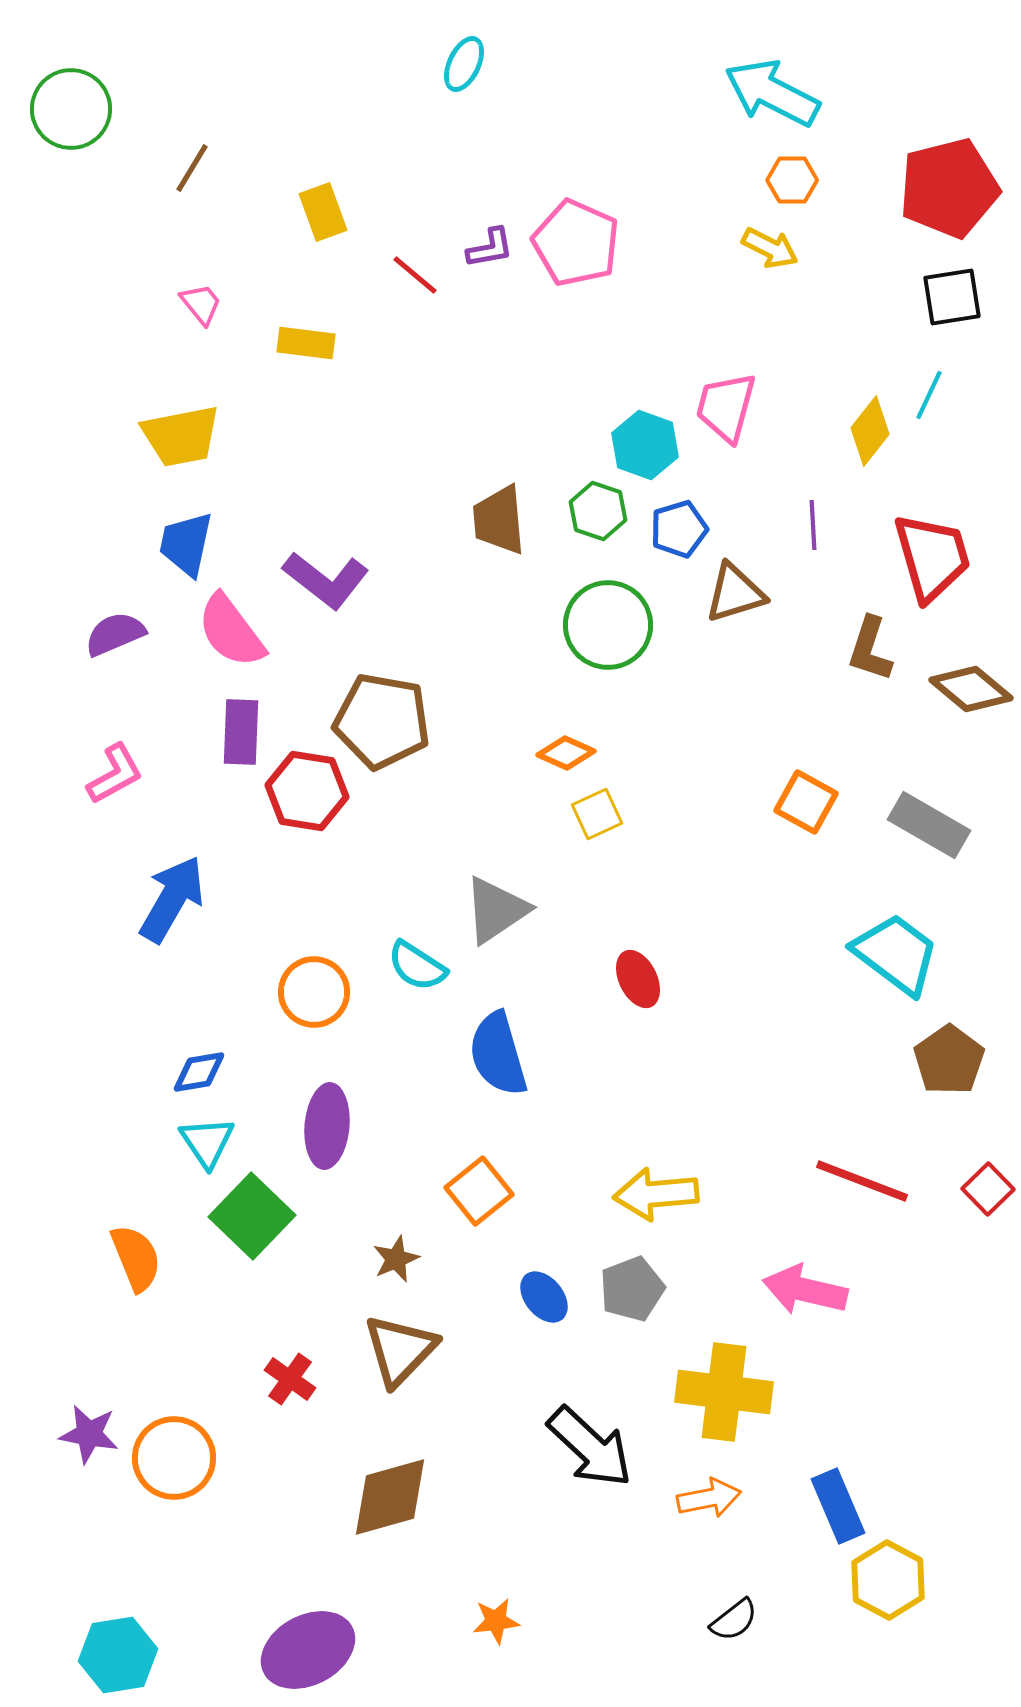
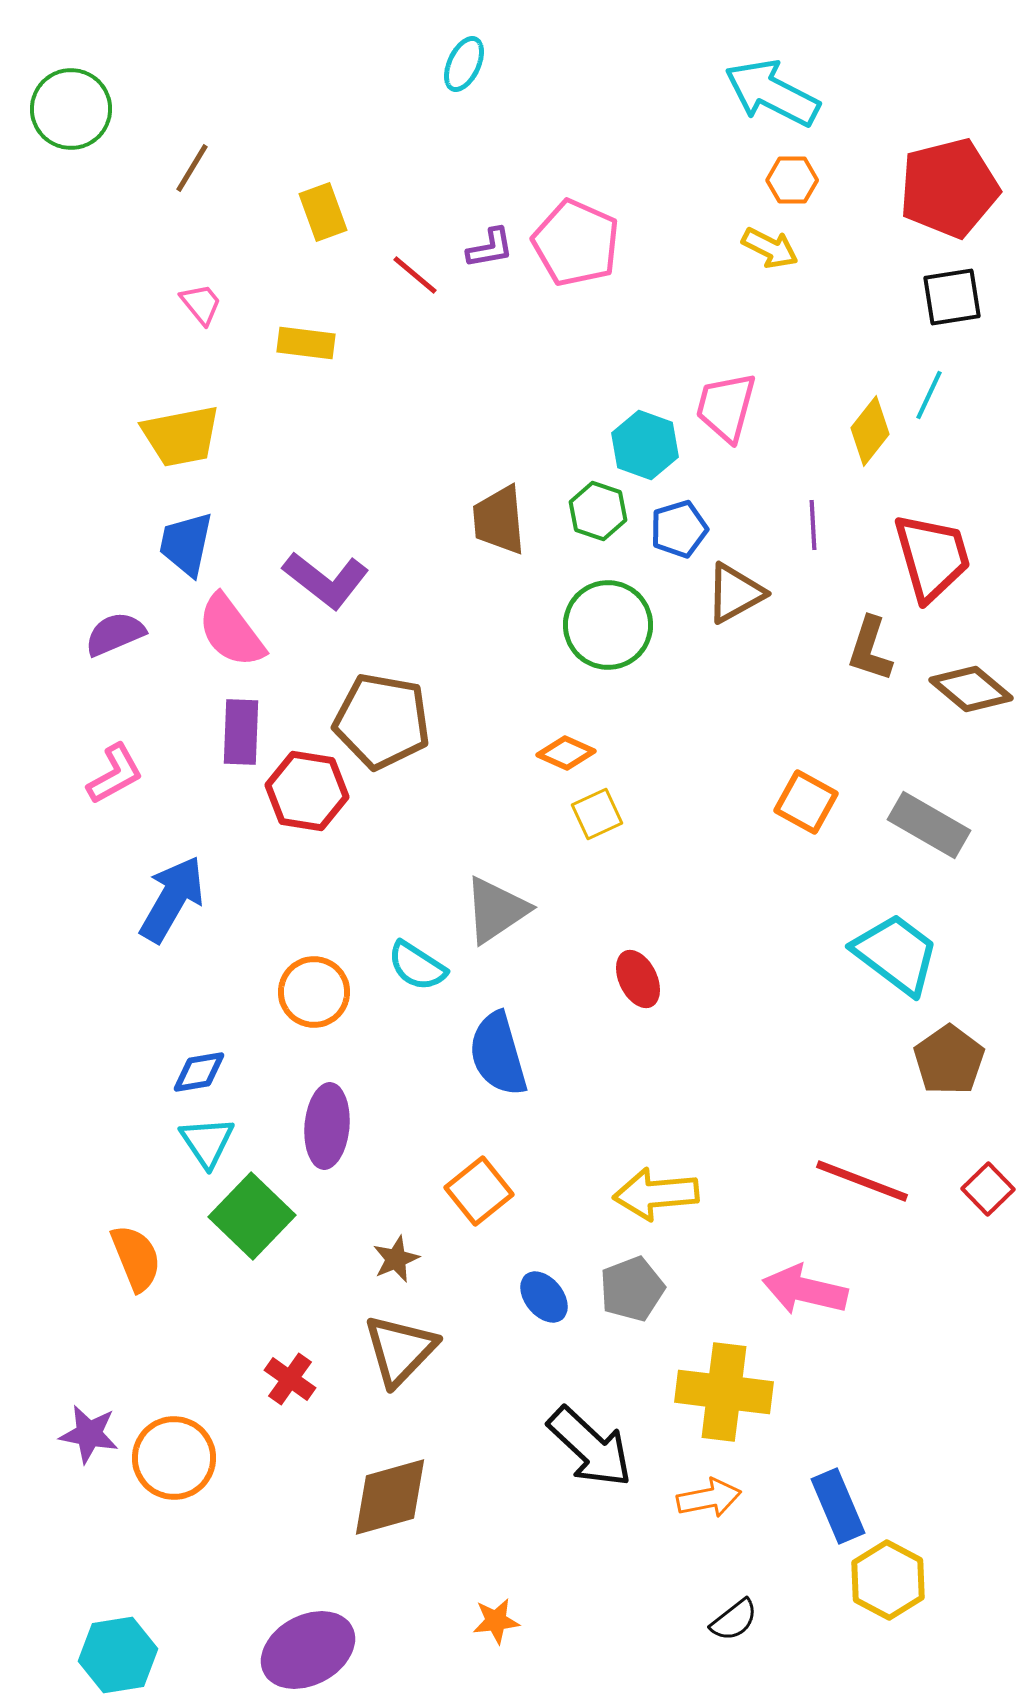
brown triangle at (735, 593): rotated 12 degrees counterclockwise
